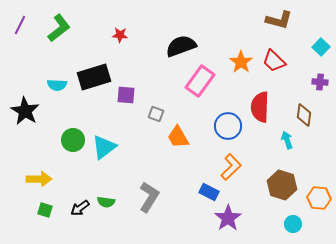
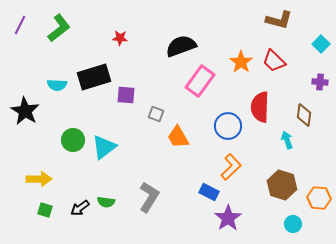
red star: moved 3 px down
cyan square: moved 3 px up
